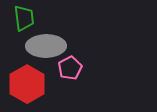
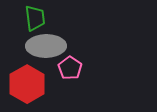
green trapezoid: moved 11 px right
pink pentagon: rotated 10 degrees counterclockwise
